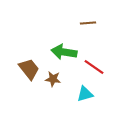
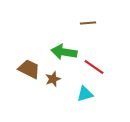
brown trapezoid: rotated 25 degrees counterclockwise
brown star: rotated 28 degrees counterclockwise
